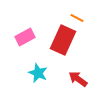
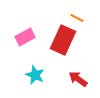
cyan star: moved 3 px left, 2 px down
